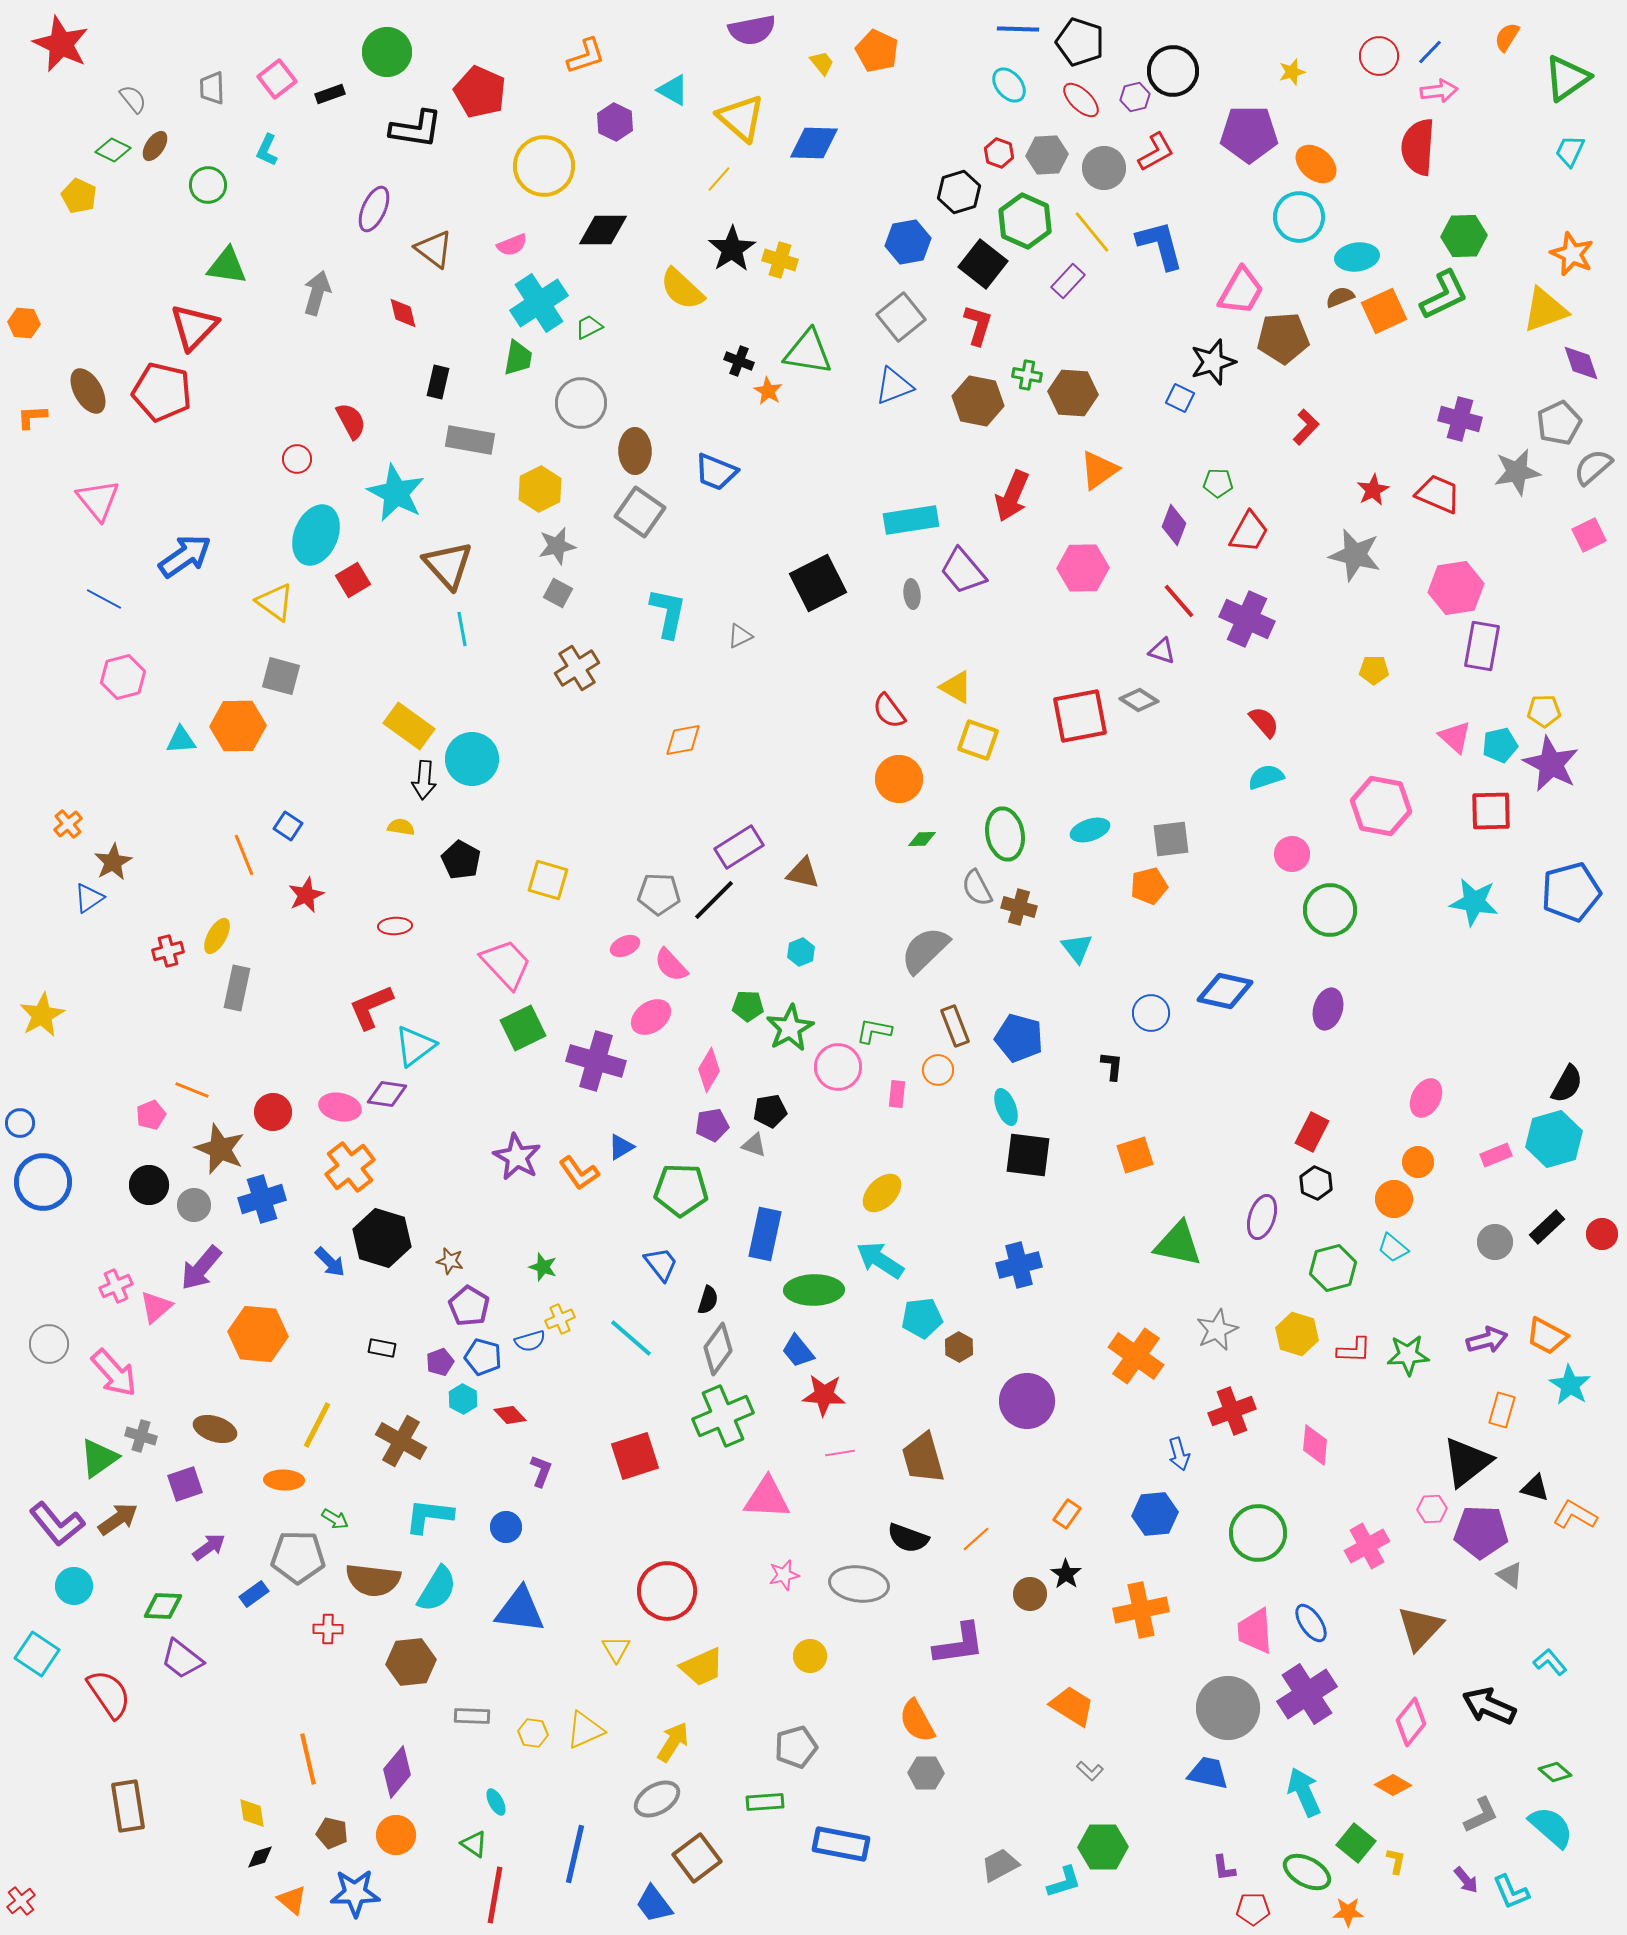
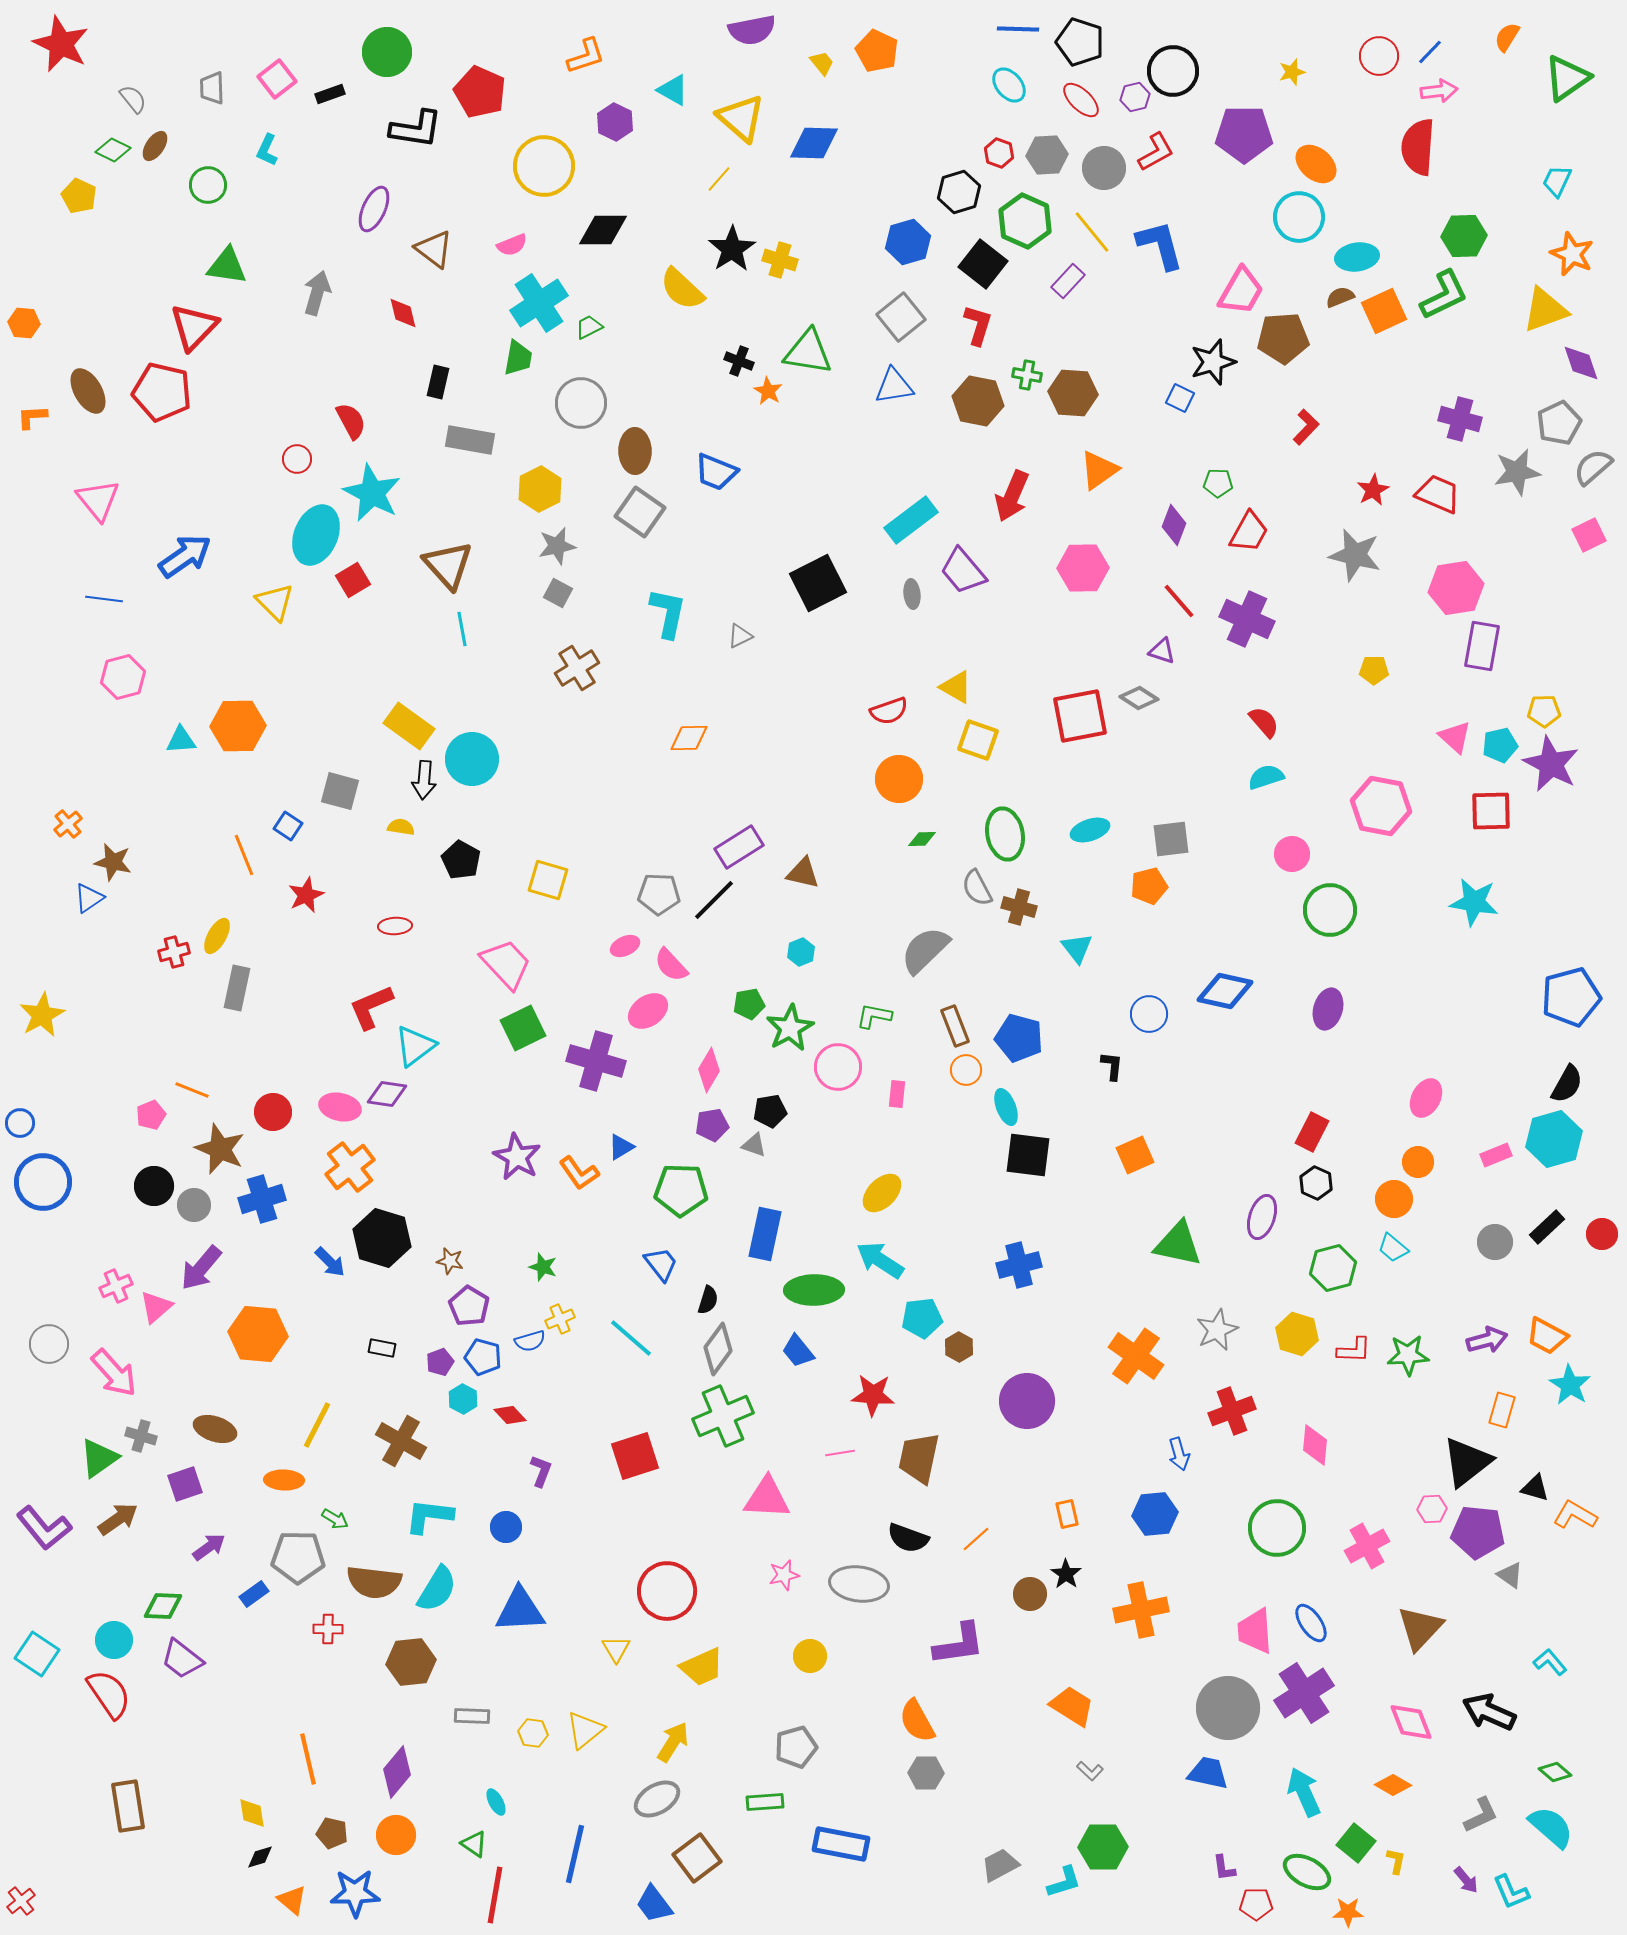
purple pentagon at (1249, 134): moved 5 px left
cyan trapezoid at (1570, 151): moved 13 px left, 30 px down
blue hexagon at (908, 242): rotated 6 degrees counterclockwise
blue triangle at (894, 386): rotated 12 degrees clockwise
cyan star at (396, 493): moved 24 px left
cyan rectangle at (911, 520): rotated 28 degrees counterclockwise
blue line at (104, 599): rotated 21 degrees counterclockwise
yellow triangle at (275, 602): rotated 9 degrees clockwise
gray square at (281, 676): moved 59 px right, 115 px down
gray diamond at (1139, 700): moved 2 px up
red semicircle at (889, 711): rotated 72 degrees counterclockwise
orange diamond at (683, 740): moved 6 px right, 2 px up; rotated 9 degrees clockwise
brown star at (113, 862): rotated 30 degrees counterclockwise
blue pentagon at (1571, 892): moved 105 px down
red cross at (168, 951): moved 6 px right, 1 px down
green pentagon at (748, 1006): moved 1 px right, 2 px up; rotated 12 degrees counterclockwise
blue circle at (1151, 1013): moved 2 px left, 1 px down
pink ellipse at (651, 1017): moved 3 px left, 6 px up
green L-shape at (874, 1031): moved 15 px up
orange circle at (938, 1070): moved 28 px right
orange square at (1135, 1155): rotated 6 degrees counterclockwise
black circle at (149, 1185): moved 5 px right, 1 px down
red star at (824, 1395): moved 49 px right
brown trapezoid at (923, 1458): moved 4 px left; rotated 28 degrees clockwise
orange rectangle at (1067, 1514): rotated 48 degrees counterclockwise
purple L-shape at (57, 1524): moved 13 px left, 4 px down
purple pentagon at (1481, 1532): moved 3 px left; rotated 4 degrees clockwise
green circle at (1258, 1533): moved 19 px right, 5 px up
brown semicircle at (373, 1580): moved 1 px right, 2 px down
cyan circle at (74, 1586): moved 40 px right, 54 px down
blue triangle at (520, 1610): rotated 10 degrees counterclockwise
purple cross at (1307, 1694): moved 3 px left, 1 px up
black arrow at (1489, 1706): moved 6 px down
pink diamond at (1411, 1722): rotated 60 degrees counterclockwise
yellow triangle at (585, 1730): rotated 15 degrees counterclockwise
red pentagon at (1253, 1909): moved 3 px right, 5 px up
